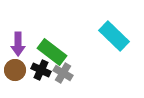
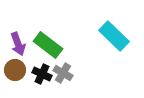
purple arrow: rotated 20 degrees counterclockwise
green rectangle: moved 4 px left, 7 px up
black cross: moved 1 px right, 4 px down
